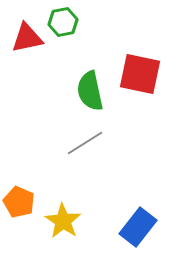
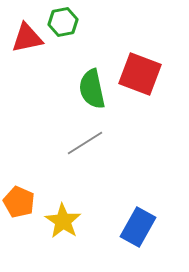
red square: rotated 9 degrees clockwise
green semicircle: moved 2 px right, 2 px up
blue rectangle: rotated 9 degrees counterclockwise
